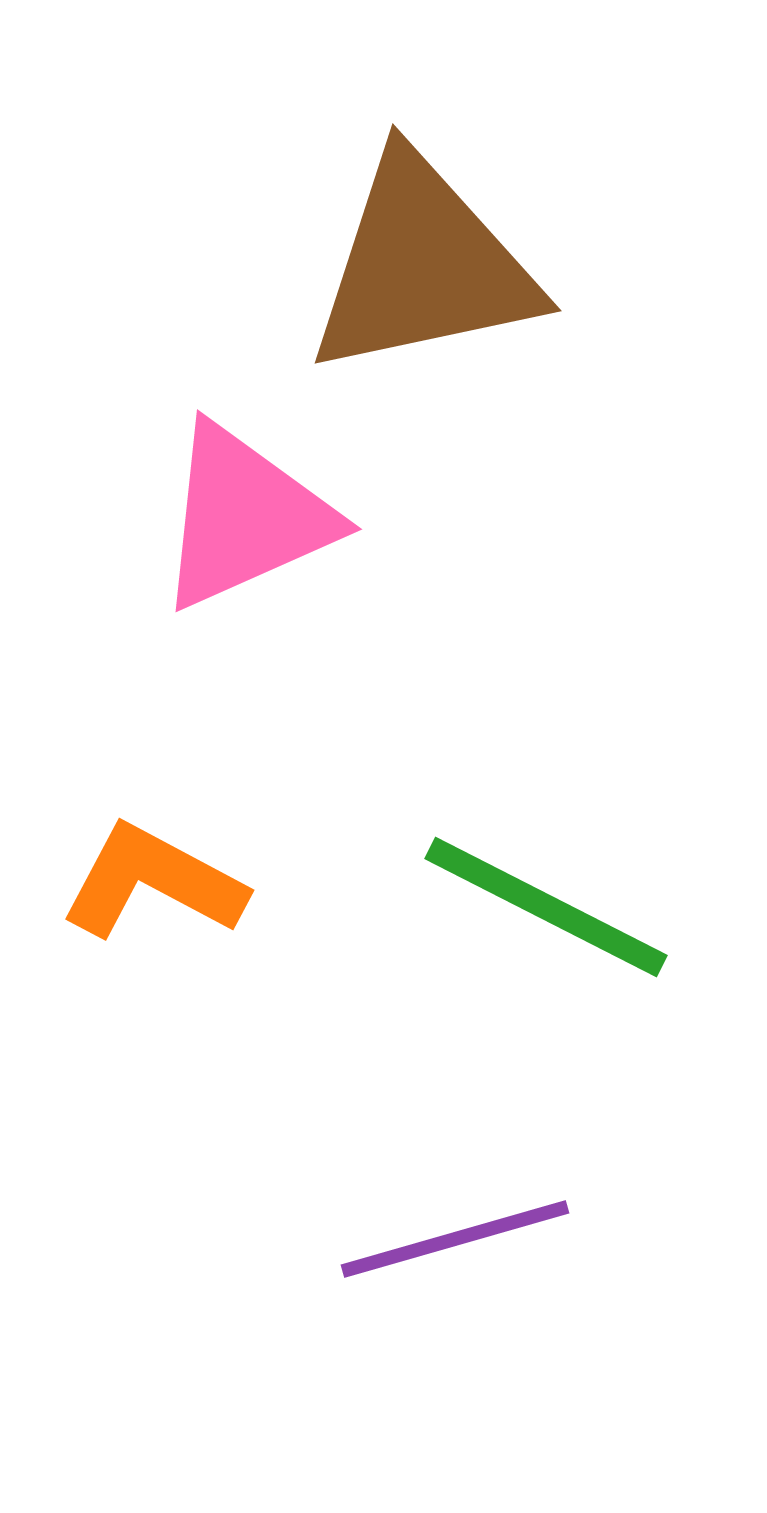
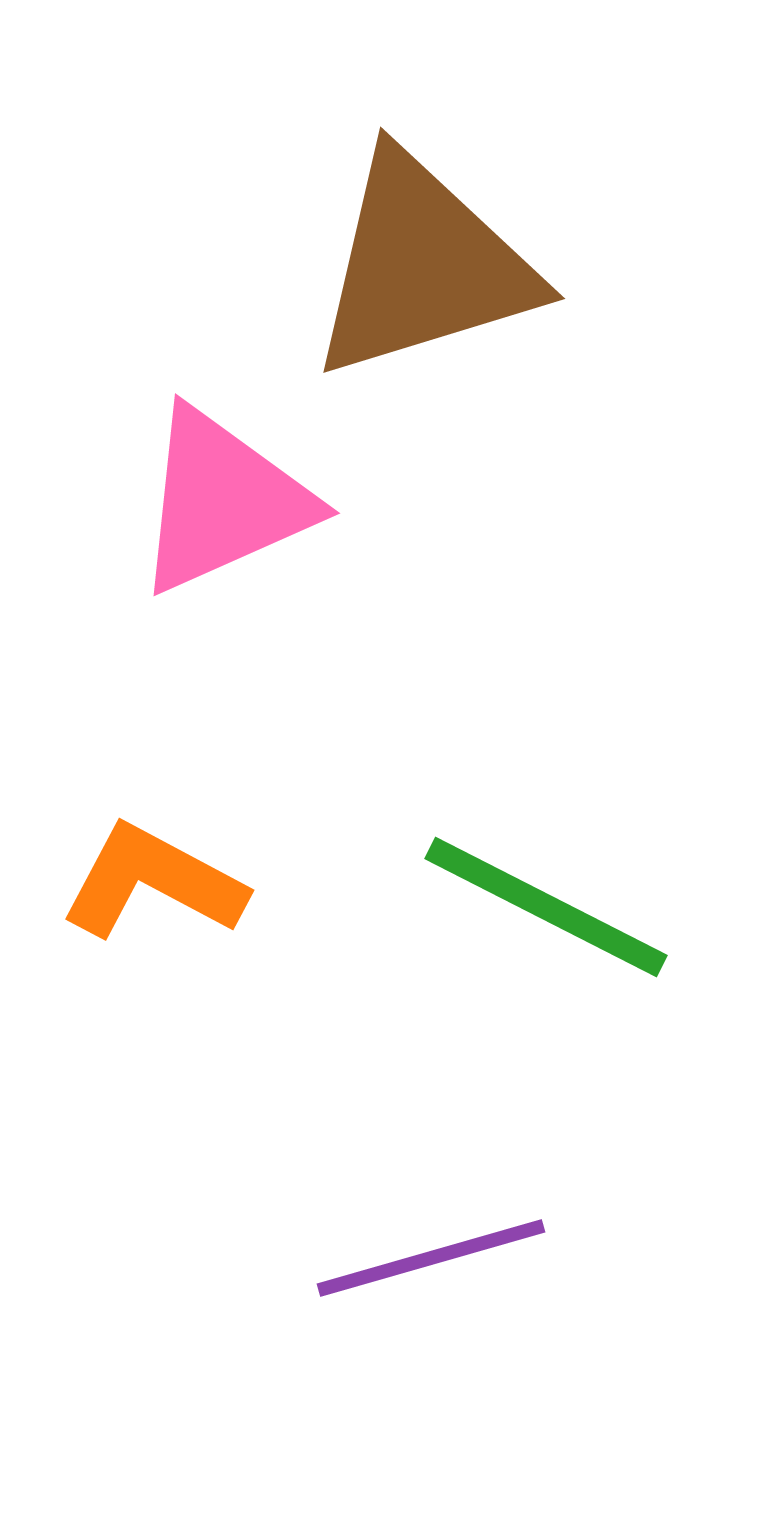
brown triangle: rotated 5 degrees counterclockwise
pink triangle: moved 22 px left, 16 px up
purple line: moved 24 px left, 19 px down
